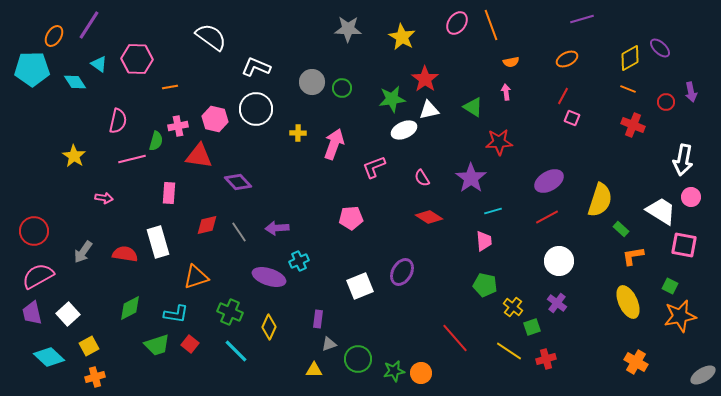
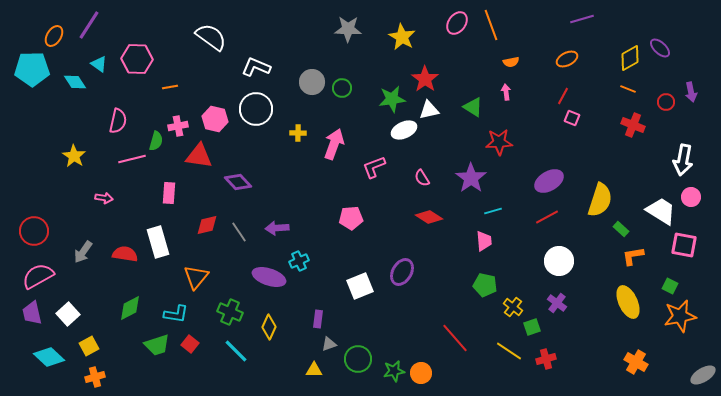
orange triangle at (196, 277): rotated 32 degrees counterclockwise
